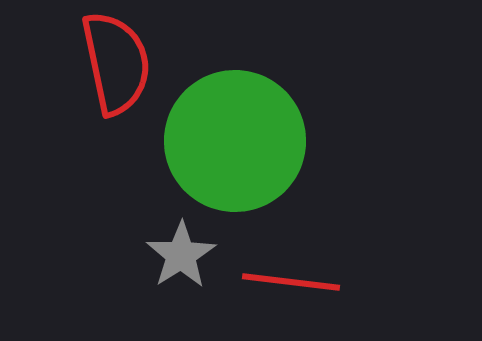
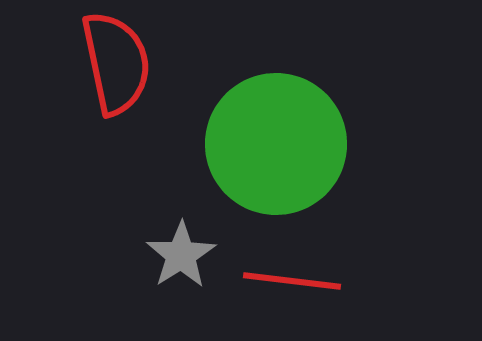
green circle: moved 41 px right, 3 px down
red line: moved 1 px right, 1 px up
